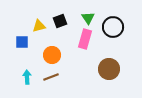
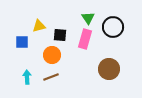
black square: moved 14 px down; rotated 24 degrees clockwise
